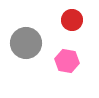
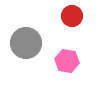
red circle: moved 4 px up
